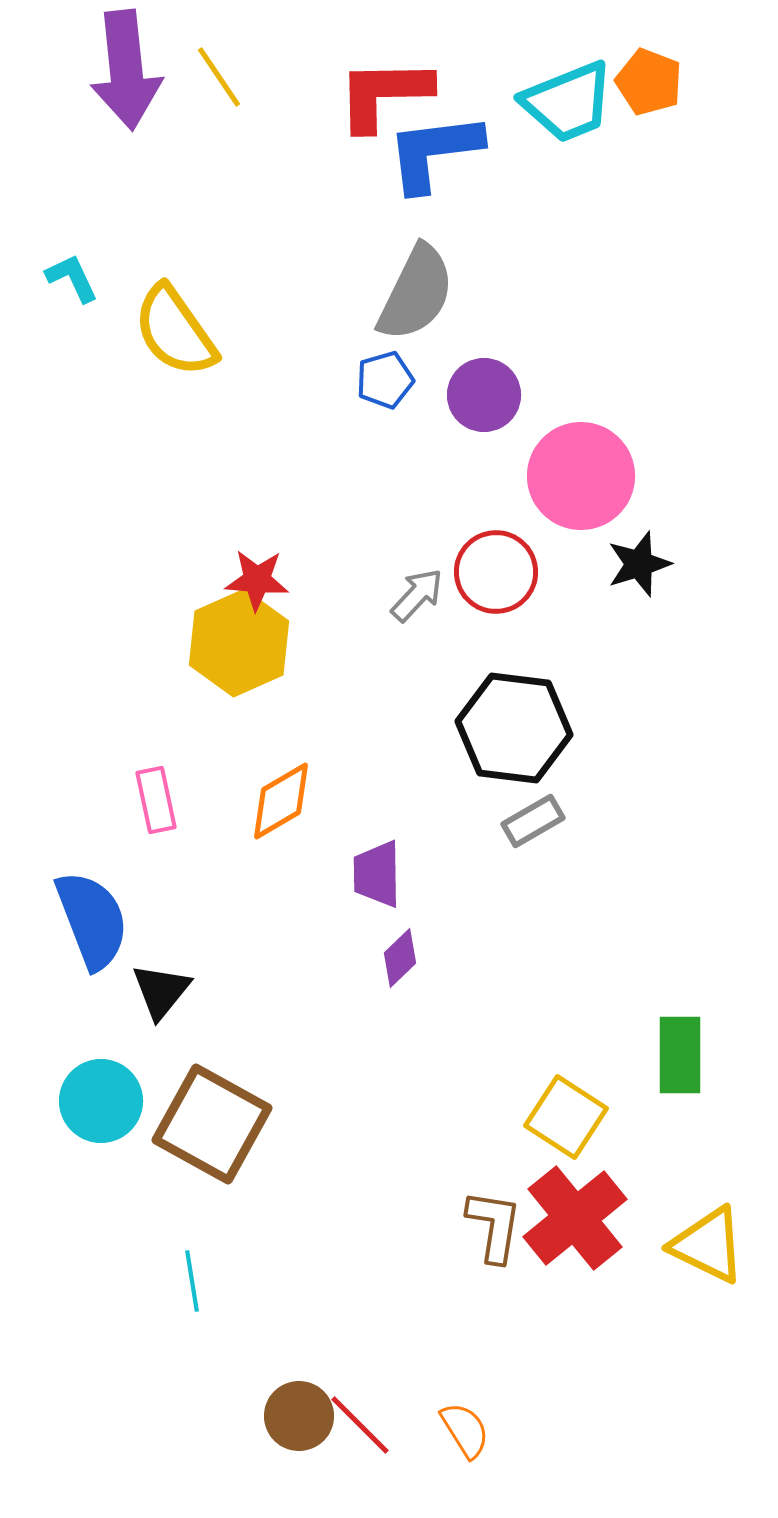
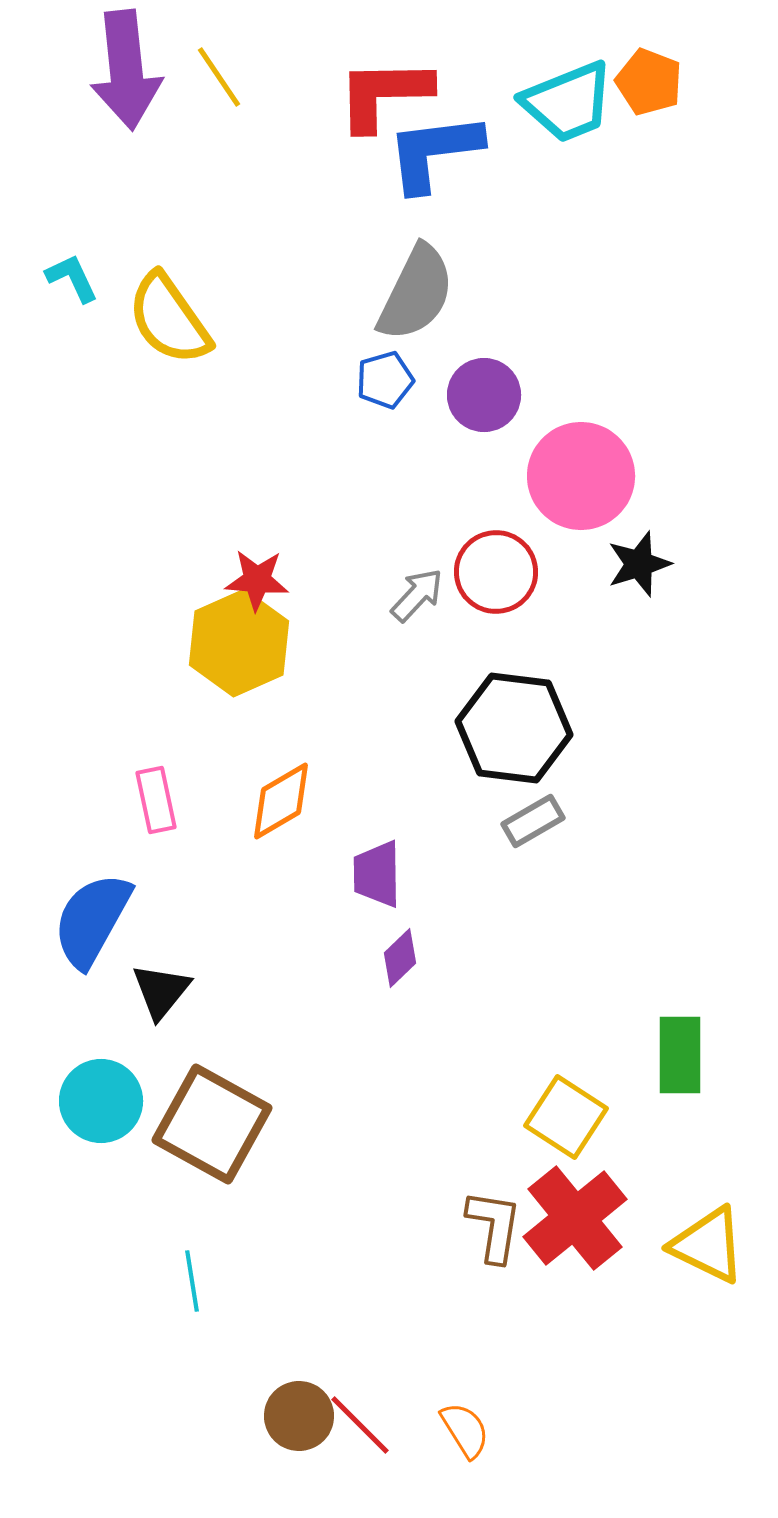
yellow semicircle: moved 6 px left, 12 px up
blue semicircle: rotated 130 degrees counterclockwise
